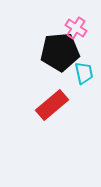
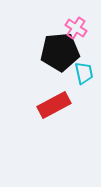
red rectangle: moved 2 px right; rotated 12 degrees clockwise
